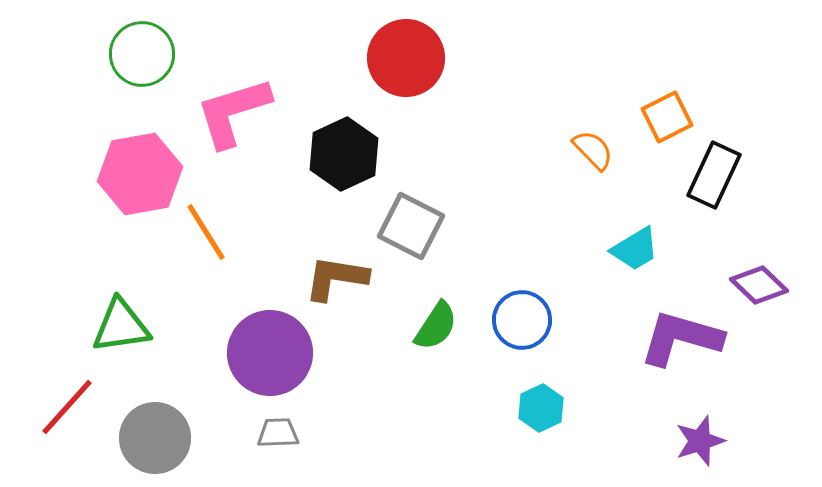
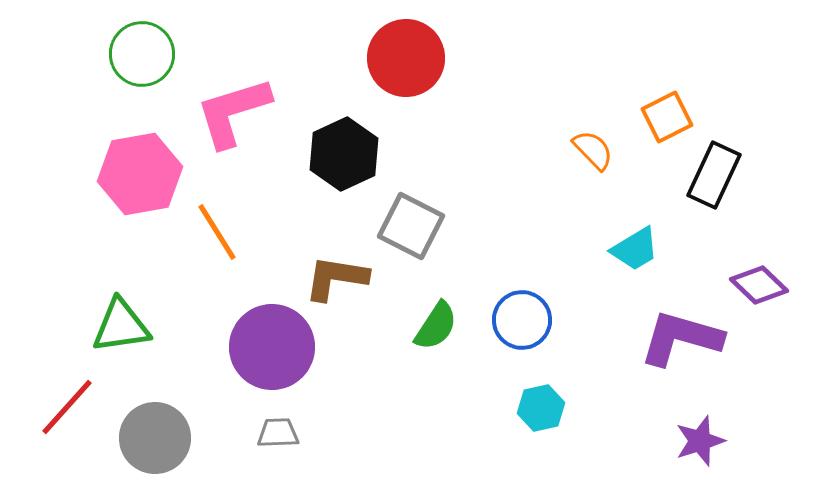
orange line: moved 11 px right
purple circle: moved 2 px right, 6 px up
cyan hexagon: rotated 12 degrees clockwise
